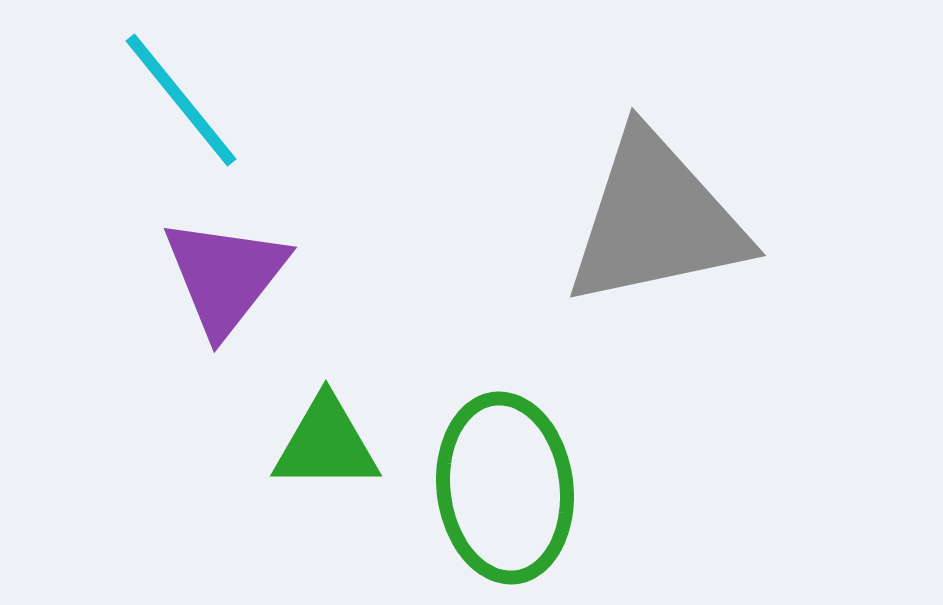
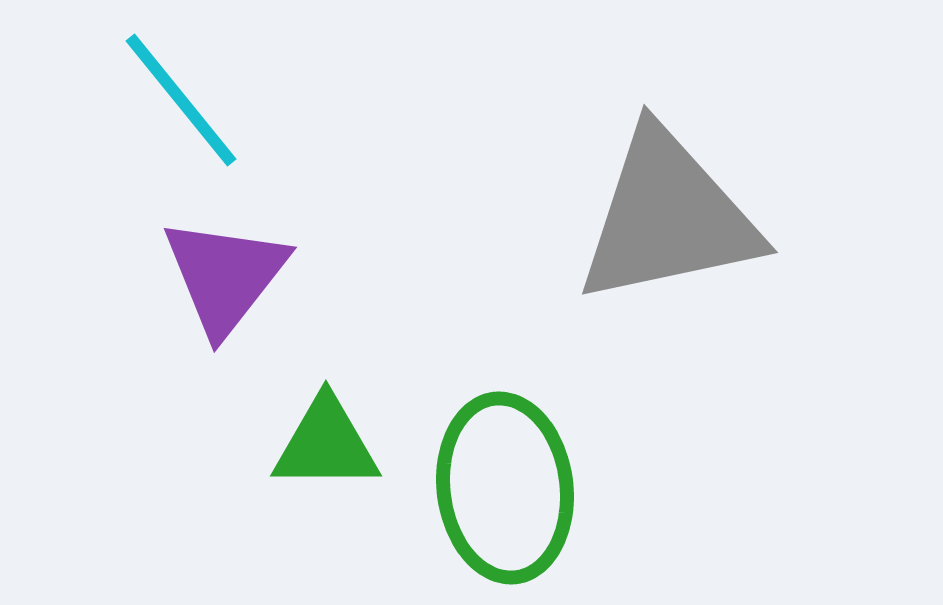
gray triangle: moved 12 px right, 3 px up
